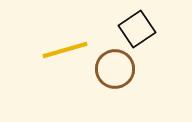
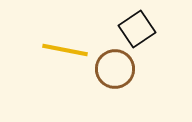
yellow line: rotated 27 degrees clockwise
